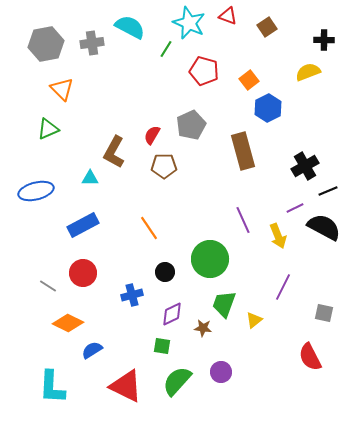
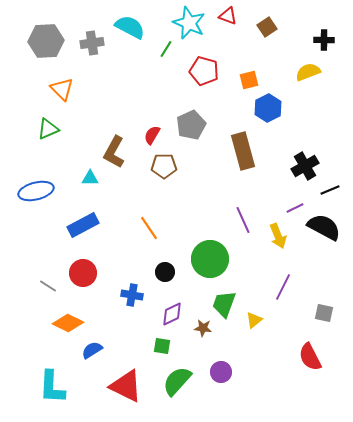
gray hexagon at (46, 44): moved 3 px up; rotated 8 degrees clockwise
orange square at (249, 80): rotated 24 degrees clockwise
black line at (328, 191): moved 2 px right, 1 px up
blue cross at (132, 295): rotated 25 degrees clockwise
